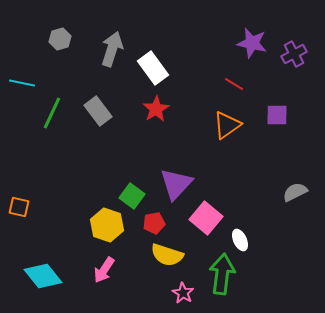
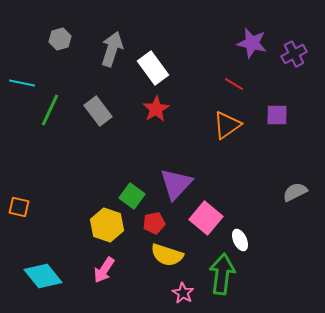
green line: moved 2 px left, 3 px up
